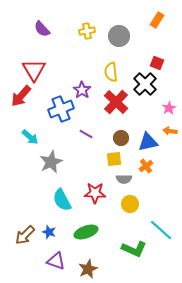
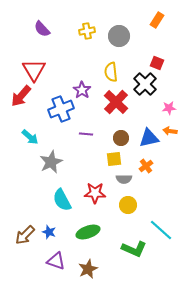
pink star: rotated 24 degrees clockwise
purple line: rotated 24 degrees counterclockwise
blue triangle: moved 1 px right, 4 px up
yellow circle: moved 2 px left, 1 px down
green ellipse: moved 2 px right
